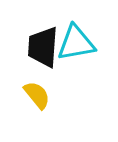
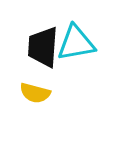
yellow semicircle: moved 2 px left, 2 px up; rotated 144 degrees clockwise
